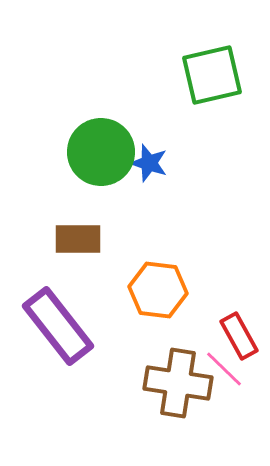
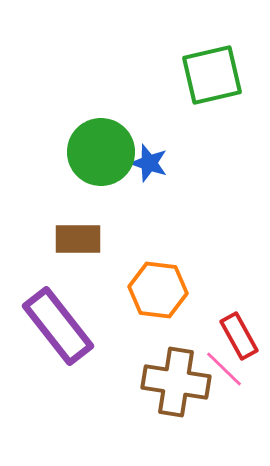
brown cross: moved 2 px left, 1 px up
